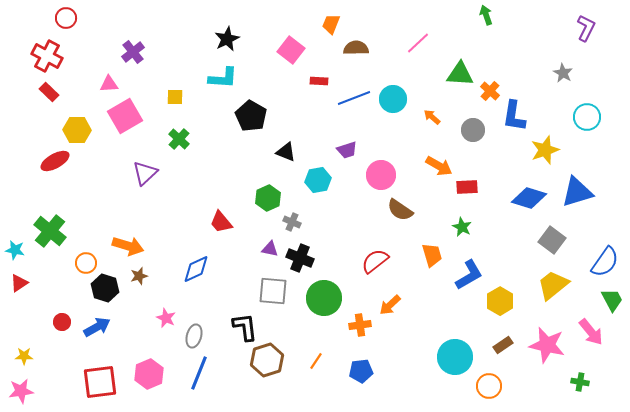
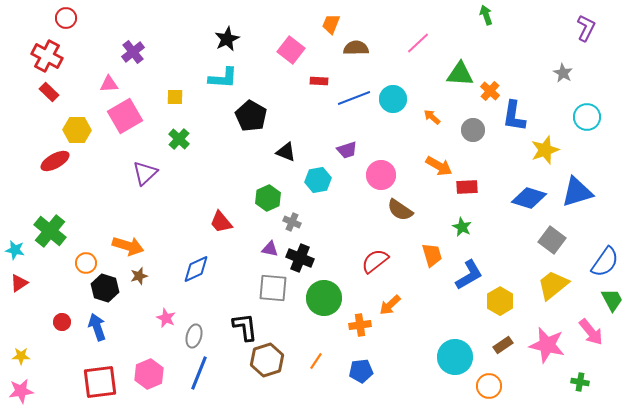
gray square at (273, 291): moved 3 px up
blue arrow at (97, 327): rotated 80 degrees counterclockwise
yellow star at (24, 356): moved 3 px left
